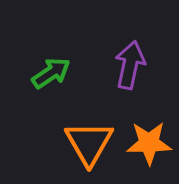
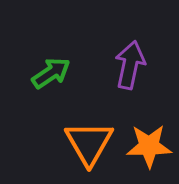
orange star: moved 3 px down
